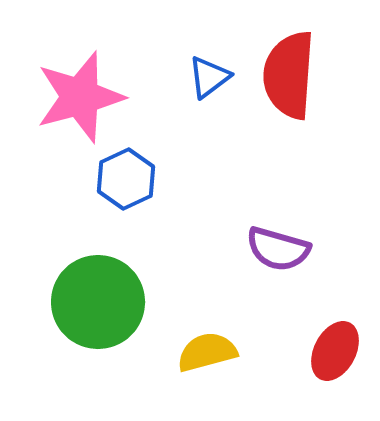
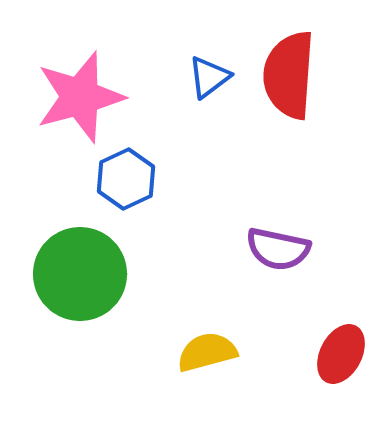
purple semicircle: rotated 4 degrees counterclockwise
green circle: moved 18 px left, 28 px up
red ellipse: moved 6 px right, 3 px down
